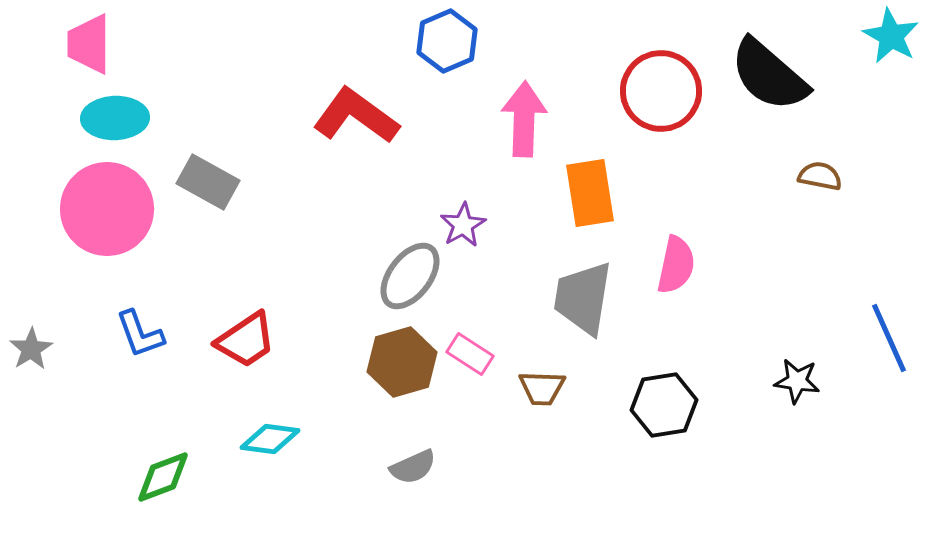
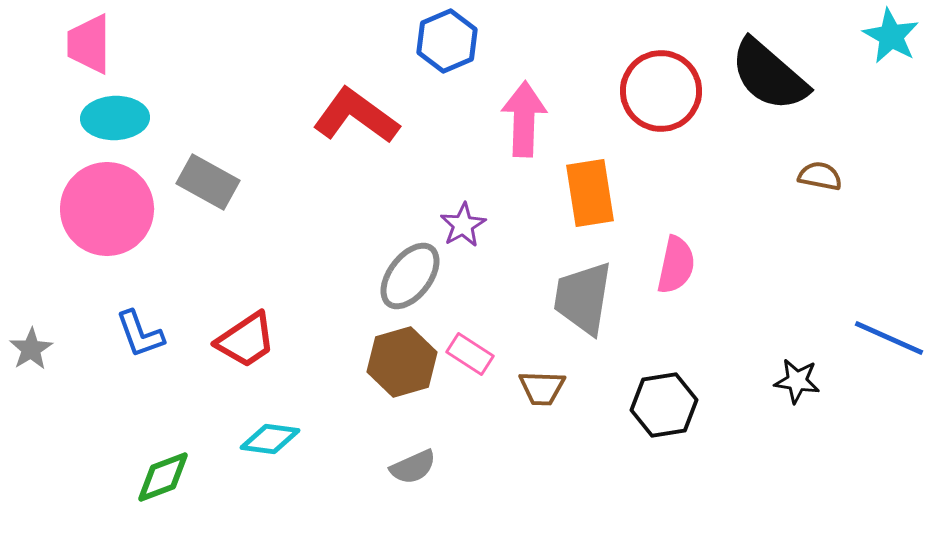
blue line: rotated 42 degrees counterclockwise
